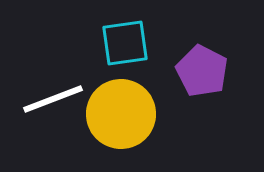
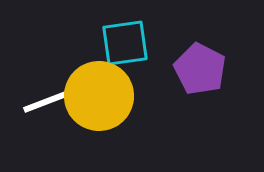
purple pentagon: moved 2 px left, 2 px up
yellow circle: moved 22 px left, 18 px up
